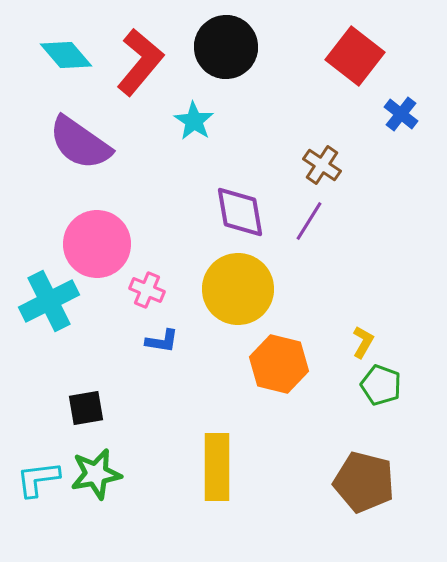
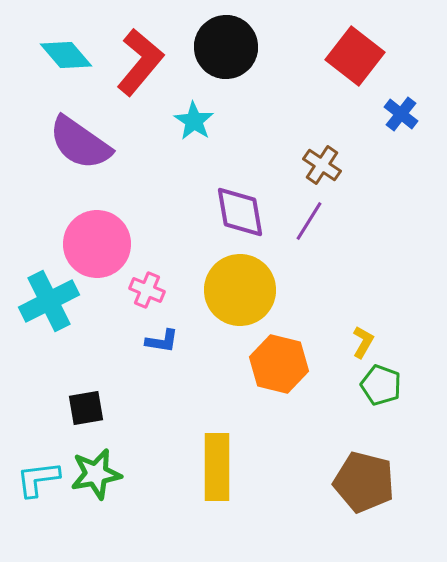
yellow circle: moved 2 px right, 1 px down
